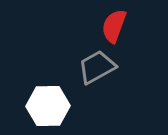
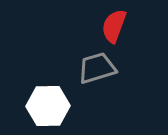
gray trapezoid: moved 1 px down; rotated 12 degrees clockwise
